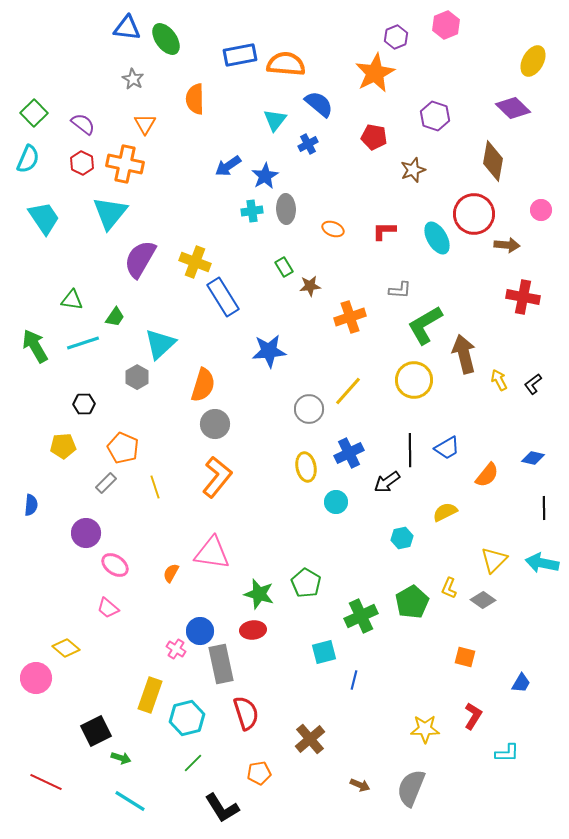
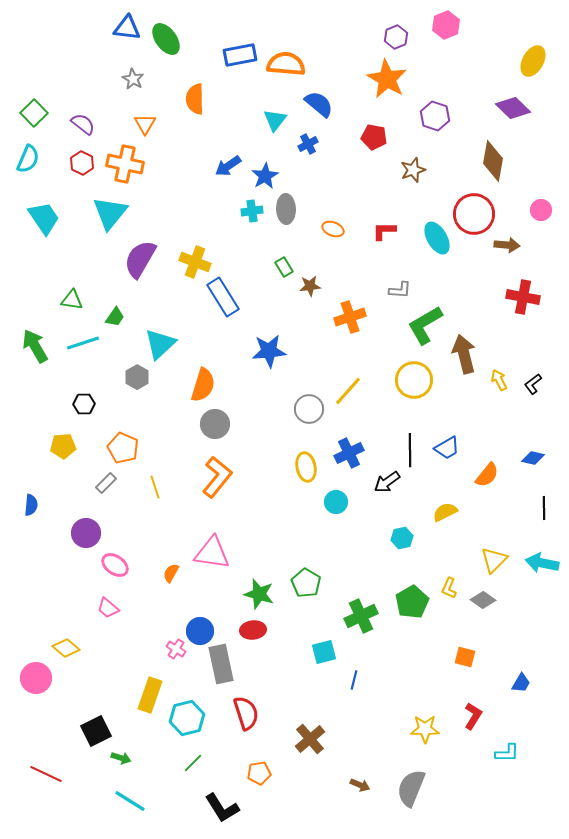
orange star at (375, 73): moved 12 px right, 6 px down; rotated 15 degrees counterclockwise
red line at (46, 782): moved 8 px up
